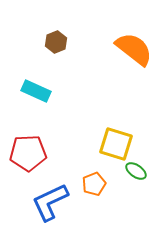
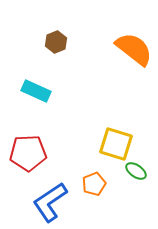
blue L-shape: rotated 9 degrees counterclockwise
